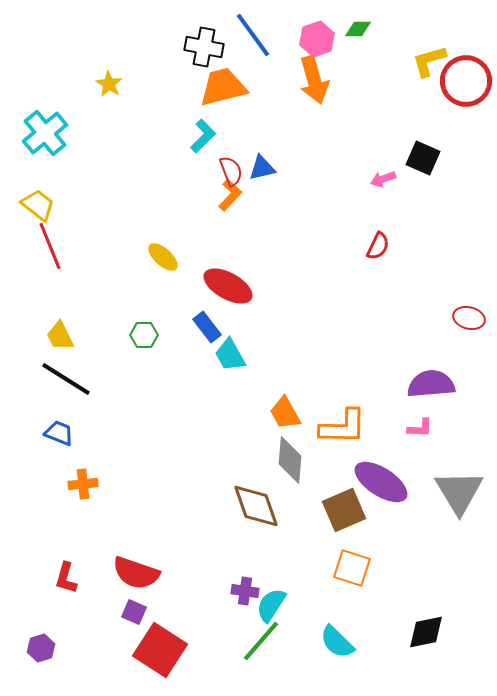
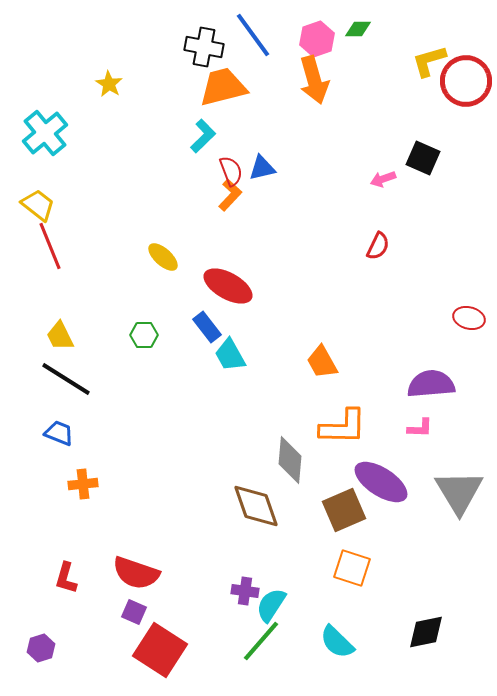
orange trapezoid at (285, 413): moved 37 px right, 51 px up
